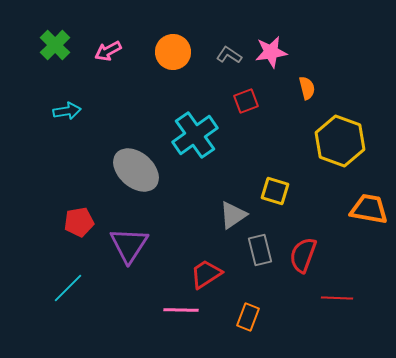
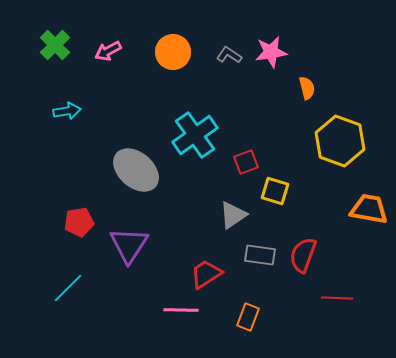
red square: moved 61 px down
gray rectangle: moved 5 px down; rotated 68 degrees counterclockwise
